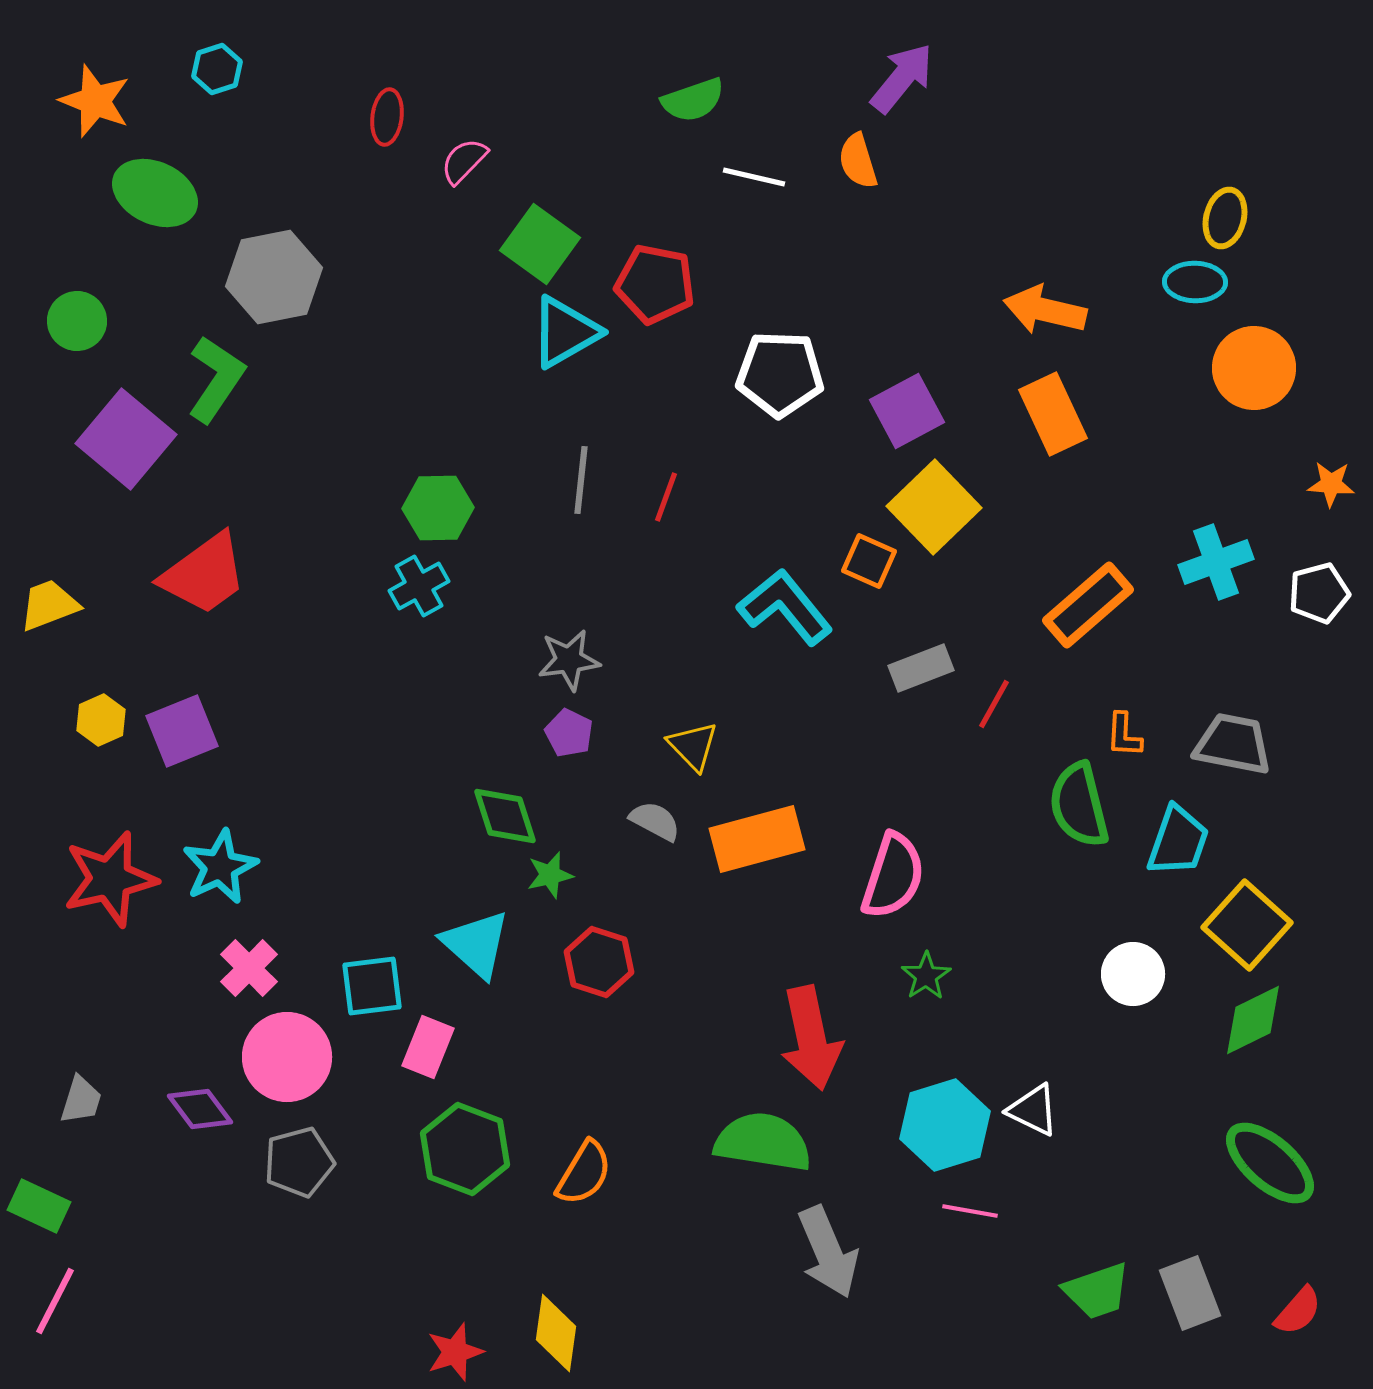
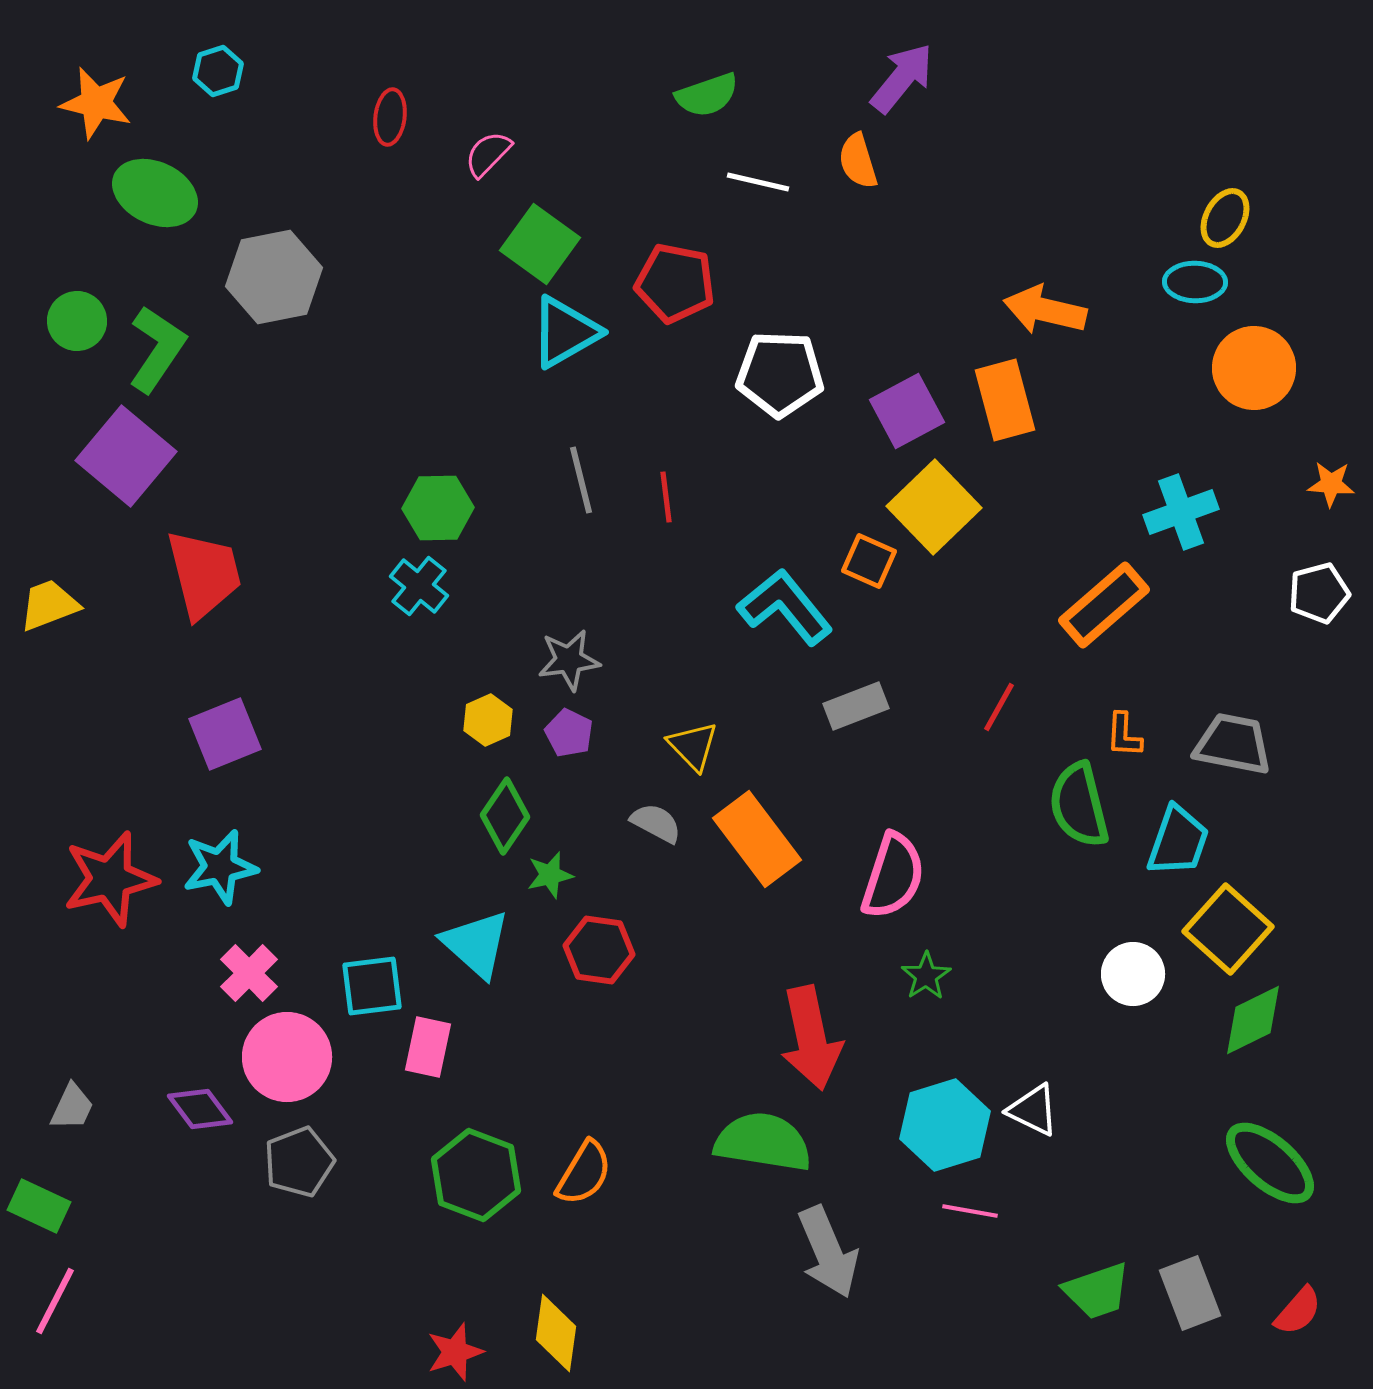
cyan hexagon at (217, 69): moved 1 px right, 2 px down
green semicircle at (693, 100): moved 14 px right, 5 px up
orange star at (95, 101): moved 1 px right, 2 px down; rotated 8 degrees counterclockwise
red ellipse at (387, 117): moved 3 px right
pink semicircle at (464, 161): moved 24 px right, 7 px up
white line at (754, 177): moved 4 px right, 5 px down
yellow ellipse at (1225, 218): rotated 14 degrees clockwise
red pentagon at (655, 284): moved 20 px right, 1 px up
green L-shape at (216, 379): moved 59 px left, 30 px up
orange rectangle at (1053, 414): moved 48 px left, 14 px up; rotated 10 degrees clockwise
purple square at (126, 439): moved 17 px down
gray line at (581, 480): rotated 20 degrees counterclockwise
red line at (666, 497): rotated 27 degrees counterclockwise
cyan cross at (1216, 562): moved 35 px left, 50 px up
red trapezoid at (204, 574): rotated 68 degrees counterclockwise
cyan cross at (419, 586): rotated 22 degrees counterclockwise
orange rectangle at (1088, 605): moved 16 px right
gray rectangle at (921, 668): moved 65 px left, 38 px down
red line at (994, 704): moved 5 px right, 3 px down
yellow hexagon at (101, 720): moved 387 px right
purple square at (182, 731): moved 43 px right, 3 px down
green diamond at (505, 816): rotated 52 degrees clockwise
gray semicircle at (655, 821): moved 1 px right, 2 px down
orange rectangle at (757, 839): rotated 68 degrees clockwise
cyan star at (220, 867): rotated 14 degrees clockwise
yellow square at (1247, 925): moved 19 px left, 4 px down
red hexagon at (599, 962): moved 12 px up; rotated 10 degrees counterclockwise
pink cross at (249, 968): moved 5 px down
pink rectangle at (428, 1047): rotated 10 degrees counterclockwise
gray trapezoid at (81, 1100): moved 9 px left, 7 px down; rotated 8 degrees clockwise
green hexagon at (465, 1149): moved 11 px right, 26 px down
gray pentagon at (299, 1162): rotated 6 degrees counterclockwise
